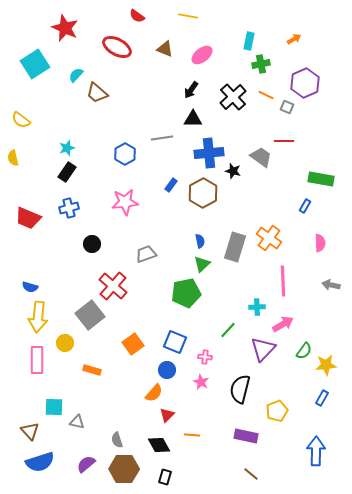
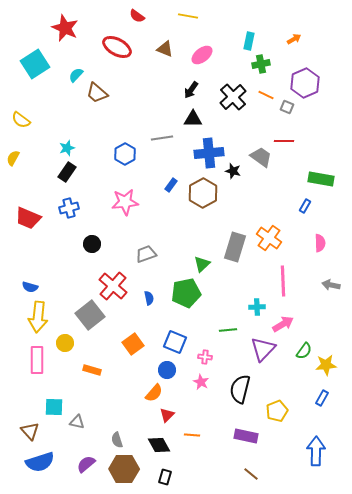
yellow semicircle at (13, 158): rotated 42 degrees clockwise
blue semicircle at (200, 241): moved 51 px left, 57 px down
green line at (228, 330): rotated 42 degrees clockwise
